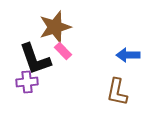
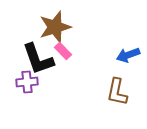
blue arrow: rotated 20 degrees counterclockwise
black L-shape: moved 3 px right
